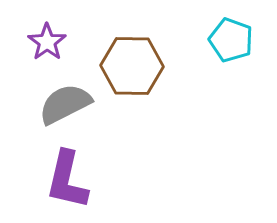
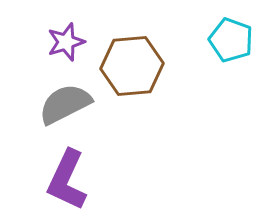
purple star: moved 19 px right; rotated 18 degrees clockwise
brown hexagon: rotated 6 degrees counterclockwise
purple L-shape: rotated 12 degrees clockwise
